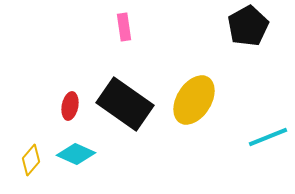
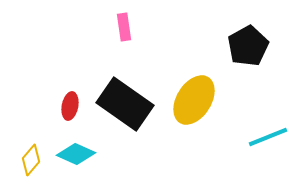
black pentagon: moved 20 px down
